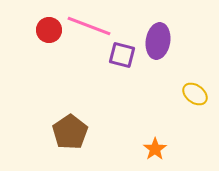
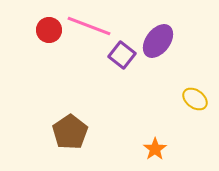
purple ellipse: rotated 28 degrees clockwise
purple square: rotated 24 degrees clockwise
yellow ellipse: moved 5 px down
